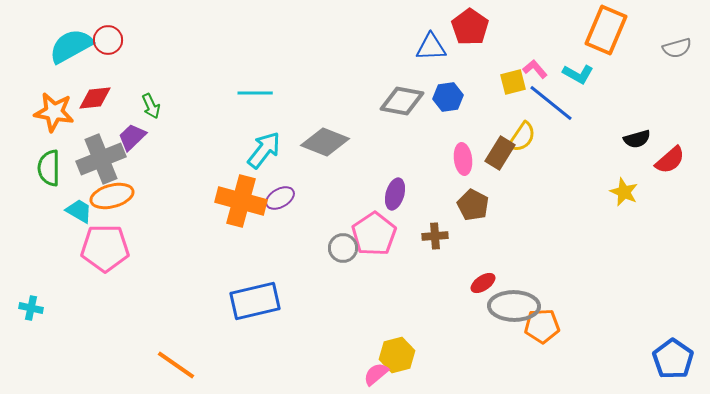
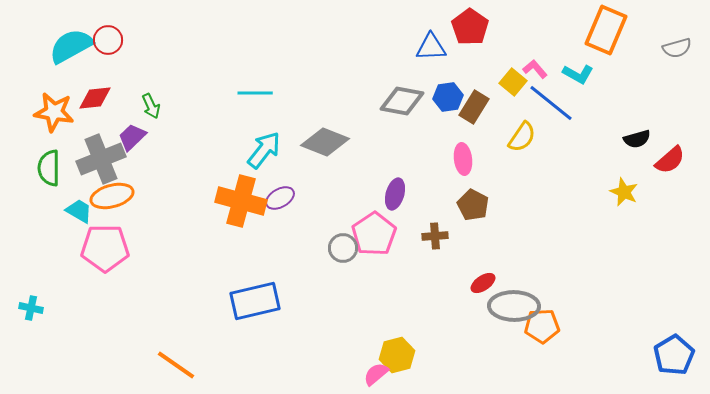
yellow square at (513, 82): rotated 36 degrees counterclockwise
brown rectangle at (500, 153): moved 26 px left, 46 px up
blue pentagon at (673, 359): moved 1 px right, 4 px up; rotated 6 degrees clockwise
